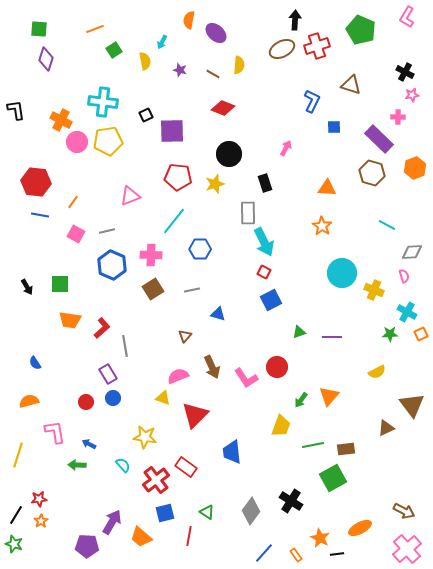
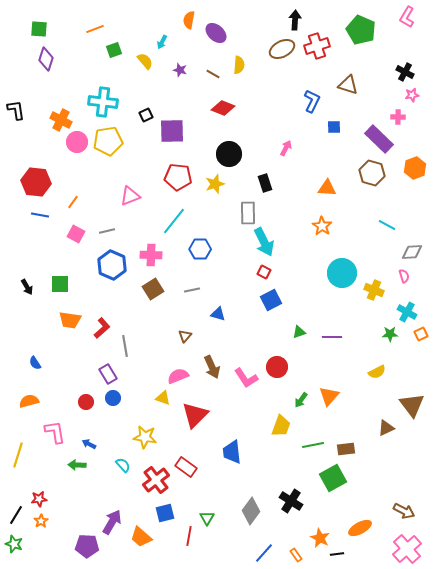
green square at (114, 50): rotated 14 degrees clockwise
yellow semicircle at (145, 61): rotated 30 degrees counterclockwise
brown triangle at (351, 85): moved 3 px left
green triangle at (207, 512): moved 6 px down; rotated 28 degrees clockwise
